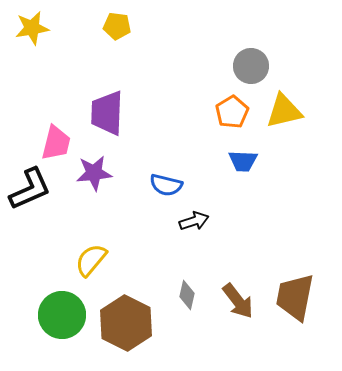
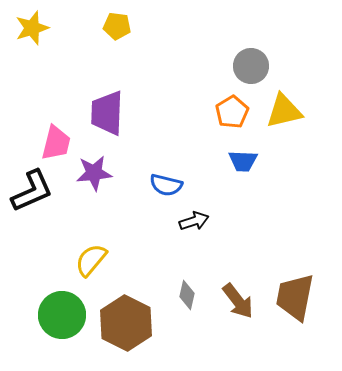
yellow star: rotated 8 degrees counterclockwise
black L-shape: moved 2 px right, 2 px down
